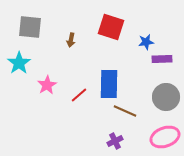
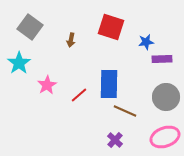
gray square: rotated 30 degrees clockwise
purple cross: moved 1 px up; rotated 21 degrees counterclockwise
